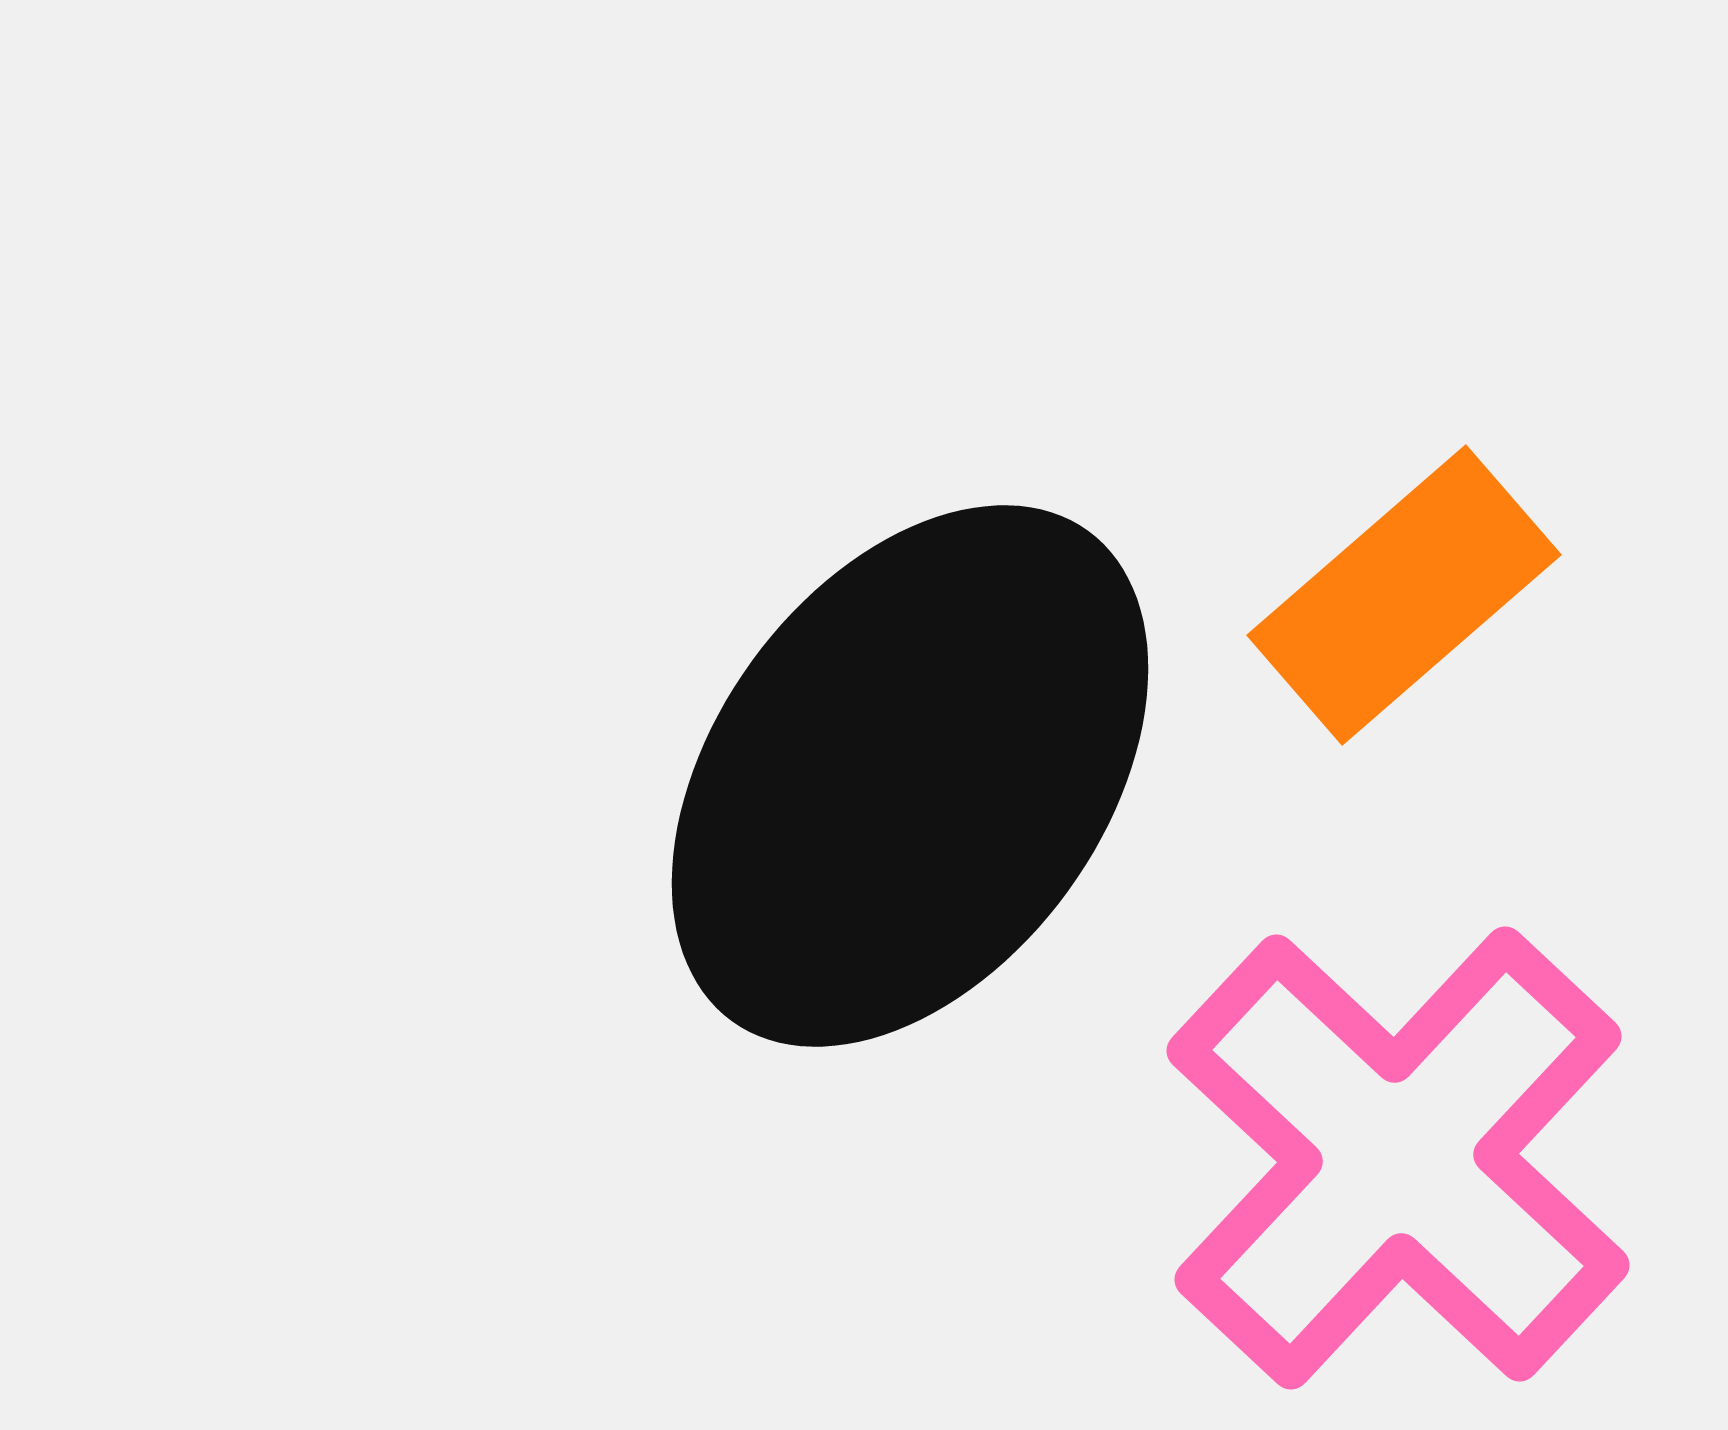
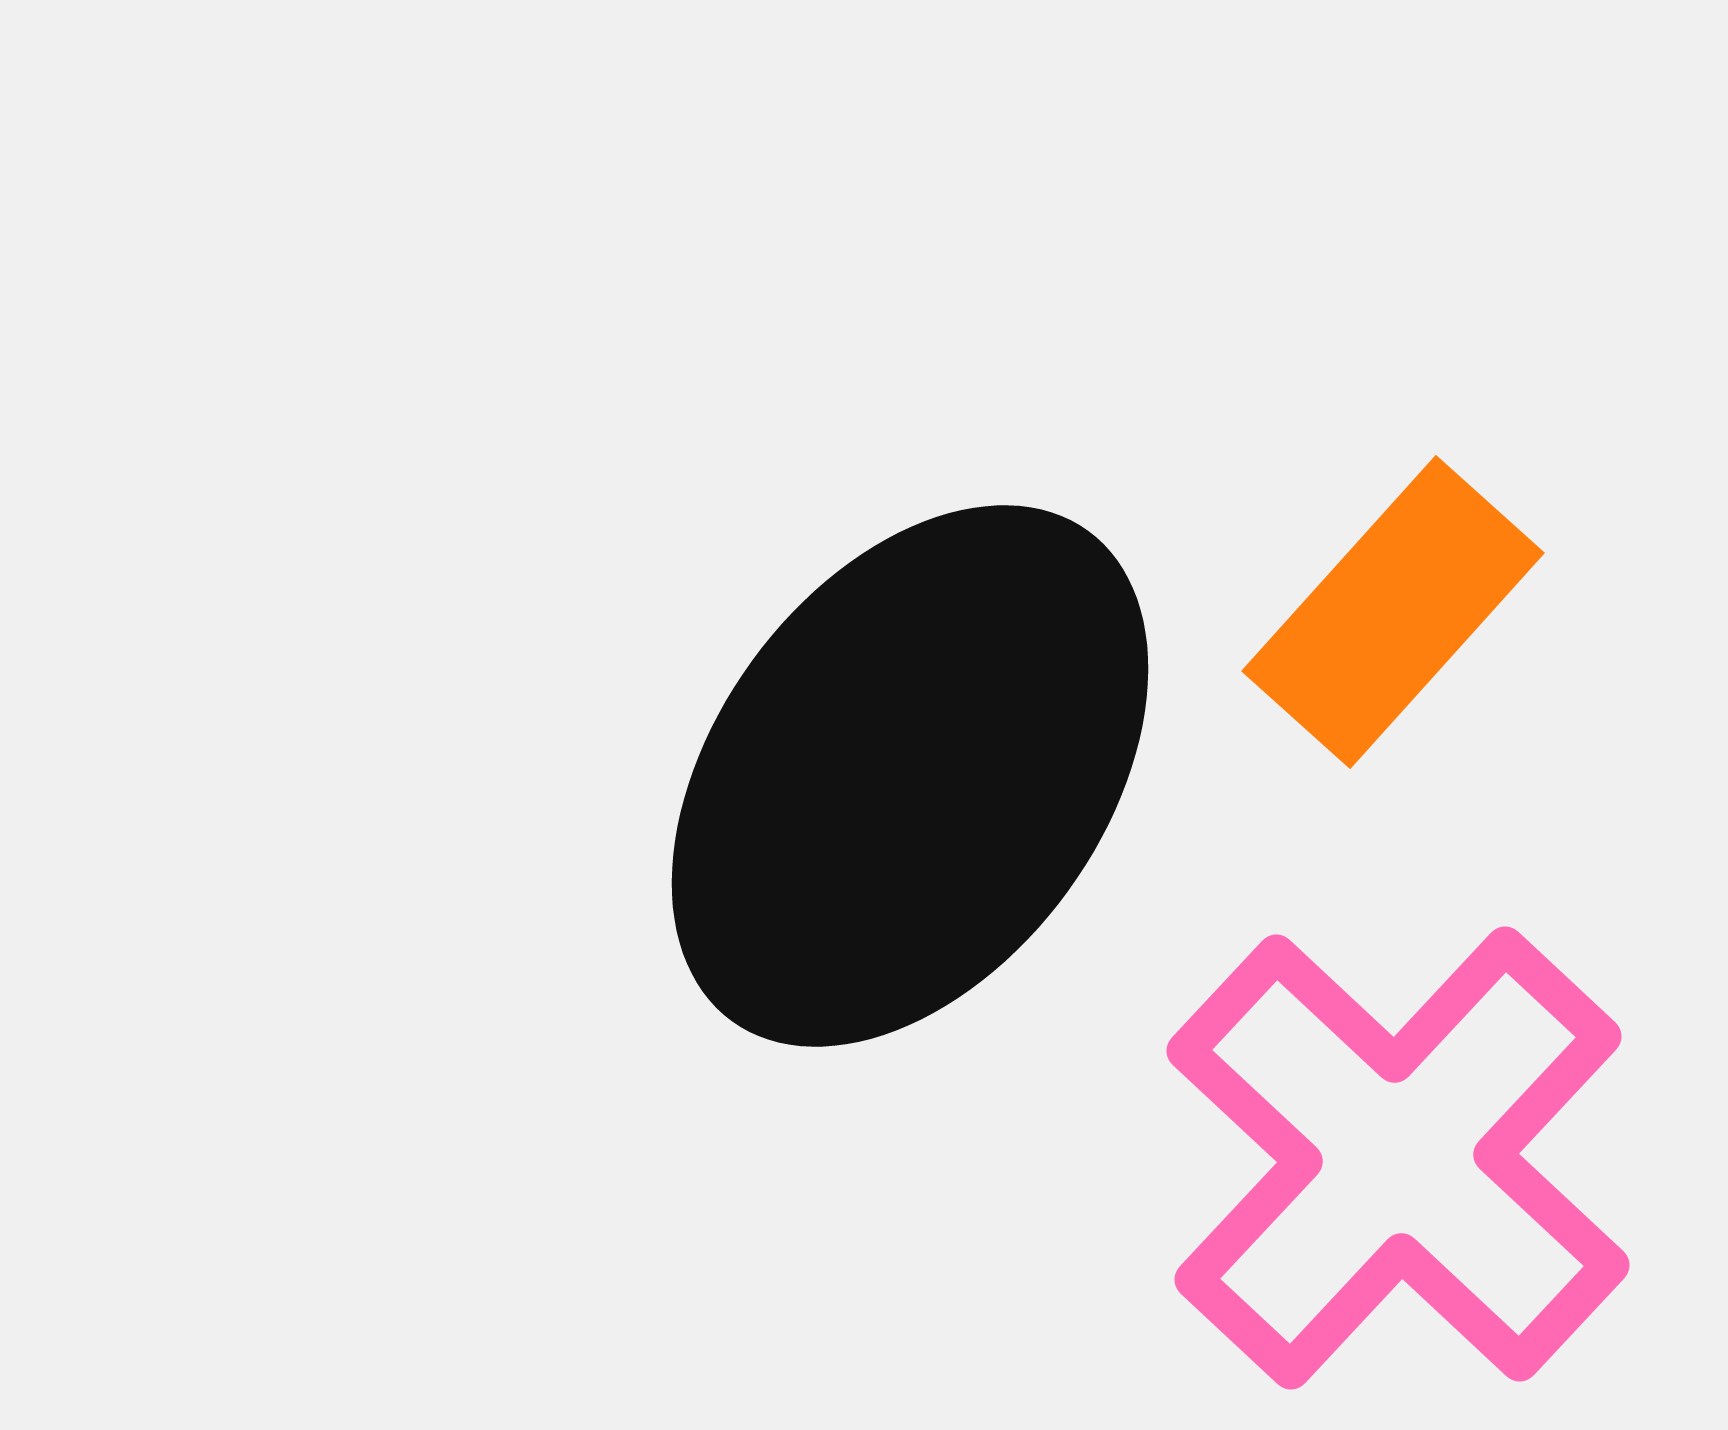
orange rectangle: moved 11 px left, 17 px down; rotated 7 degrees counterclockwise
